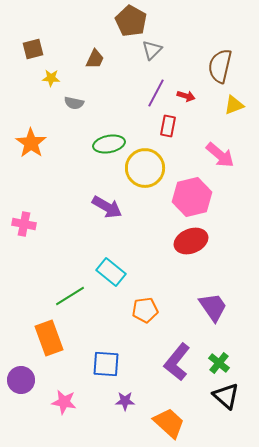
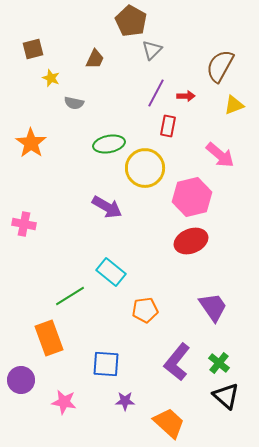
brown semicircle: rotated 16 degrees clockwise
yellow star: rotated 18 degrees clockwise
red arrow: rotated 18 degrees counterclockwise
